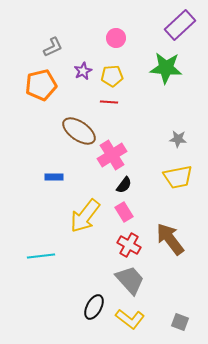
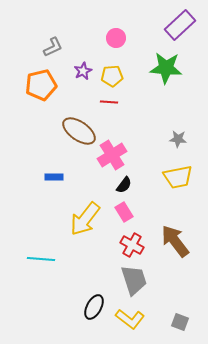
yellow arrow: moved 3 px down
brown arrow: moved 5 px right, 2 px down
red cross: moved 3 px right
cyan line: moved 3 px down; rotated 12 degrees clockwise
gray trapezoid: moved 4 px right; rotated 24 degrees clockwise
